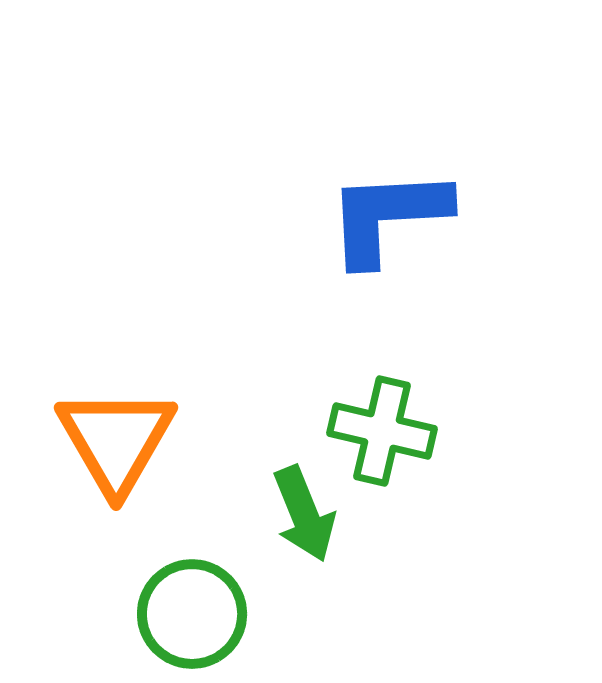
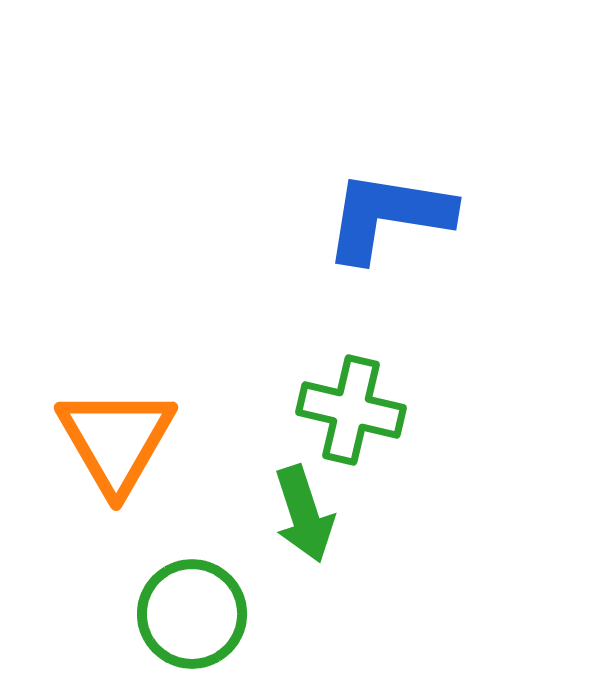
blue L-shape: rotated 12 degrees clockwise
green cross: moved 31 px left, 21 px up
green arrow: rotated 4 degrees clockwise
